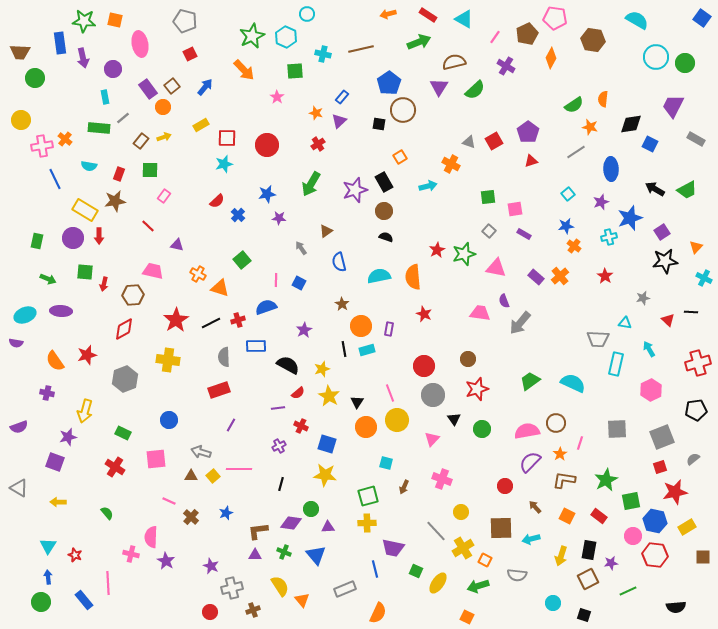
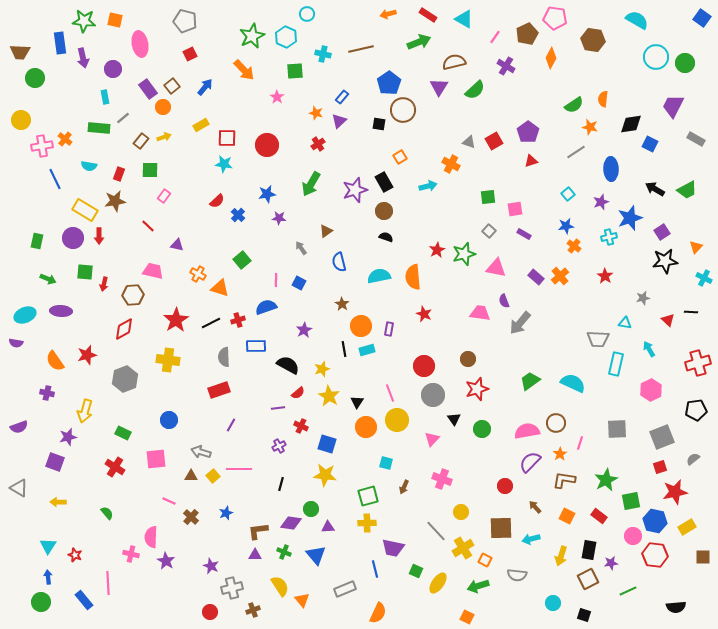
cyan star at (224, 164): rotated 24 degrees clockwise
